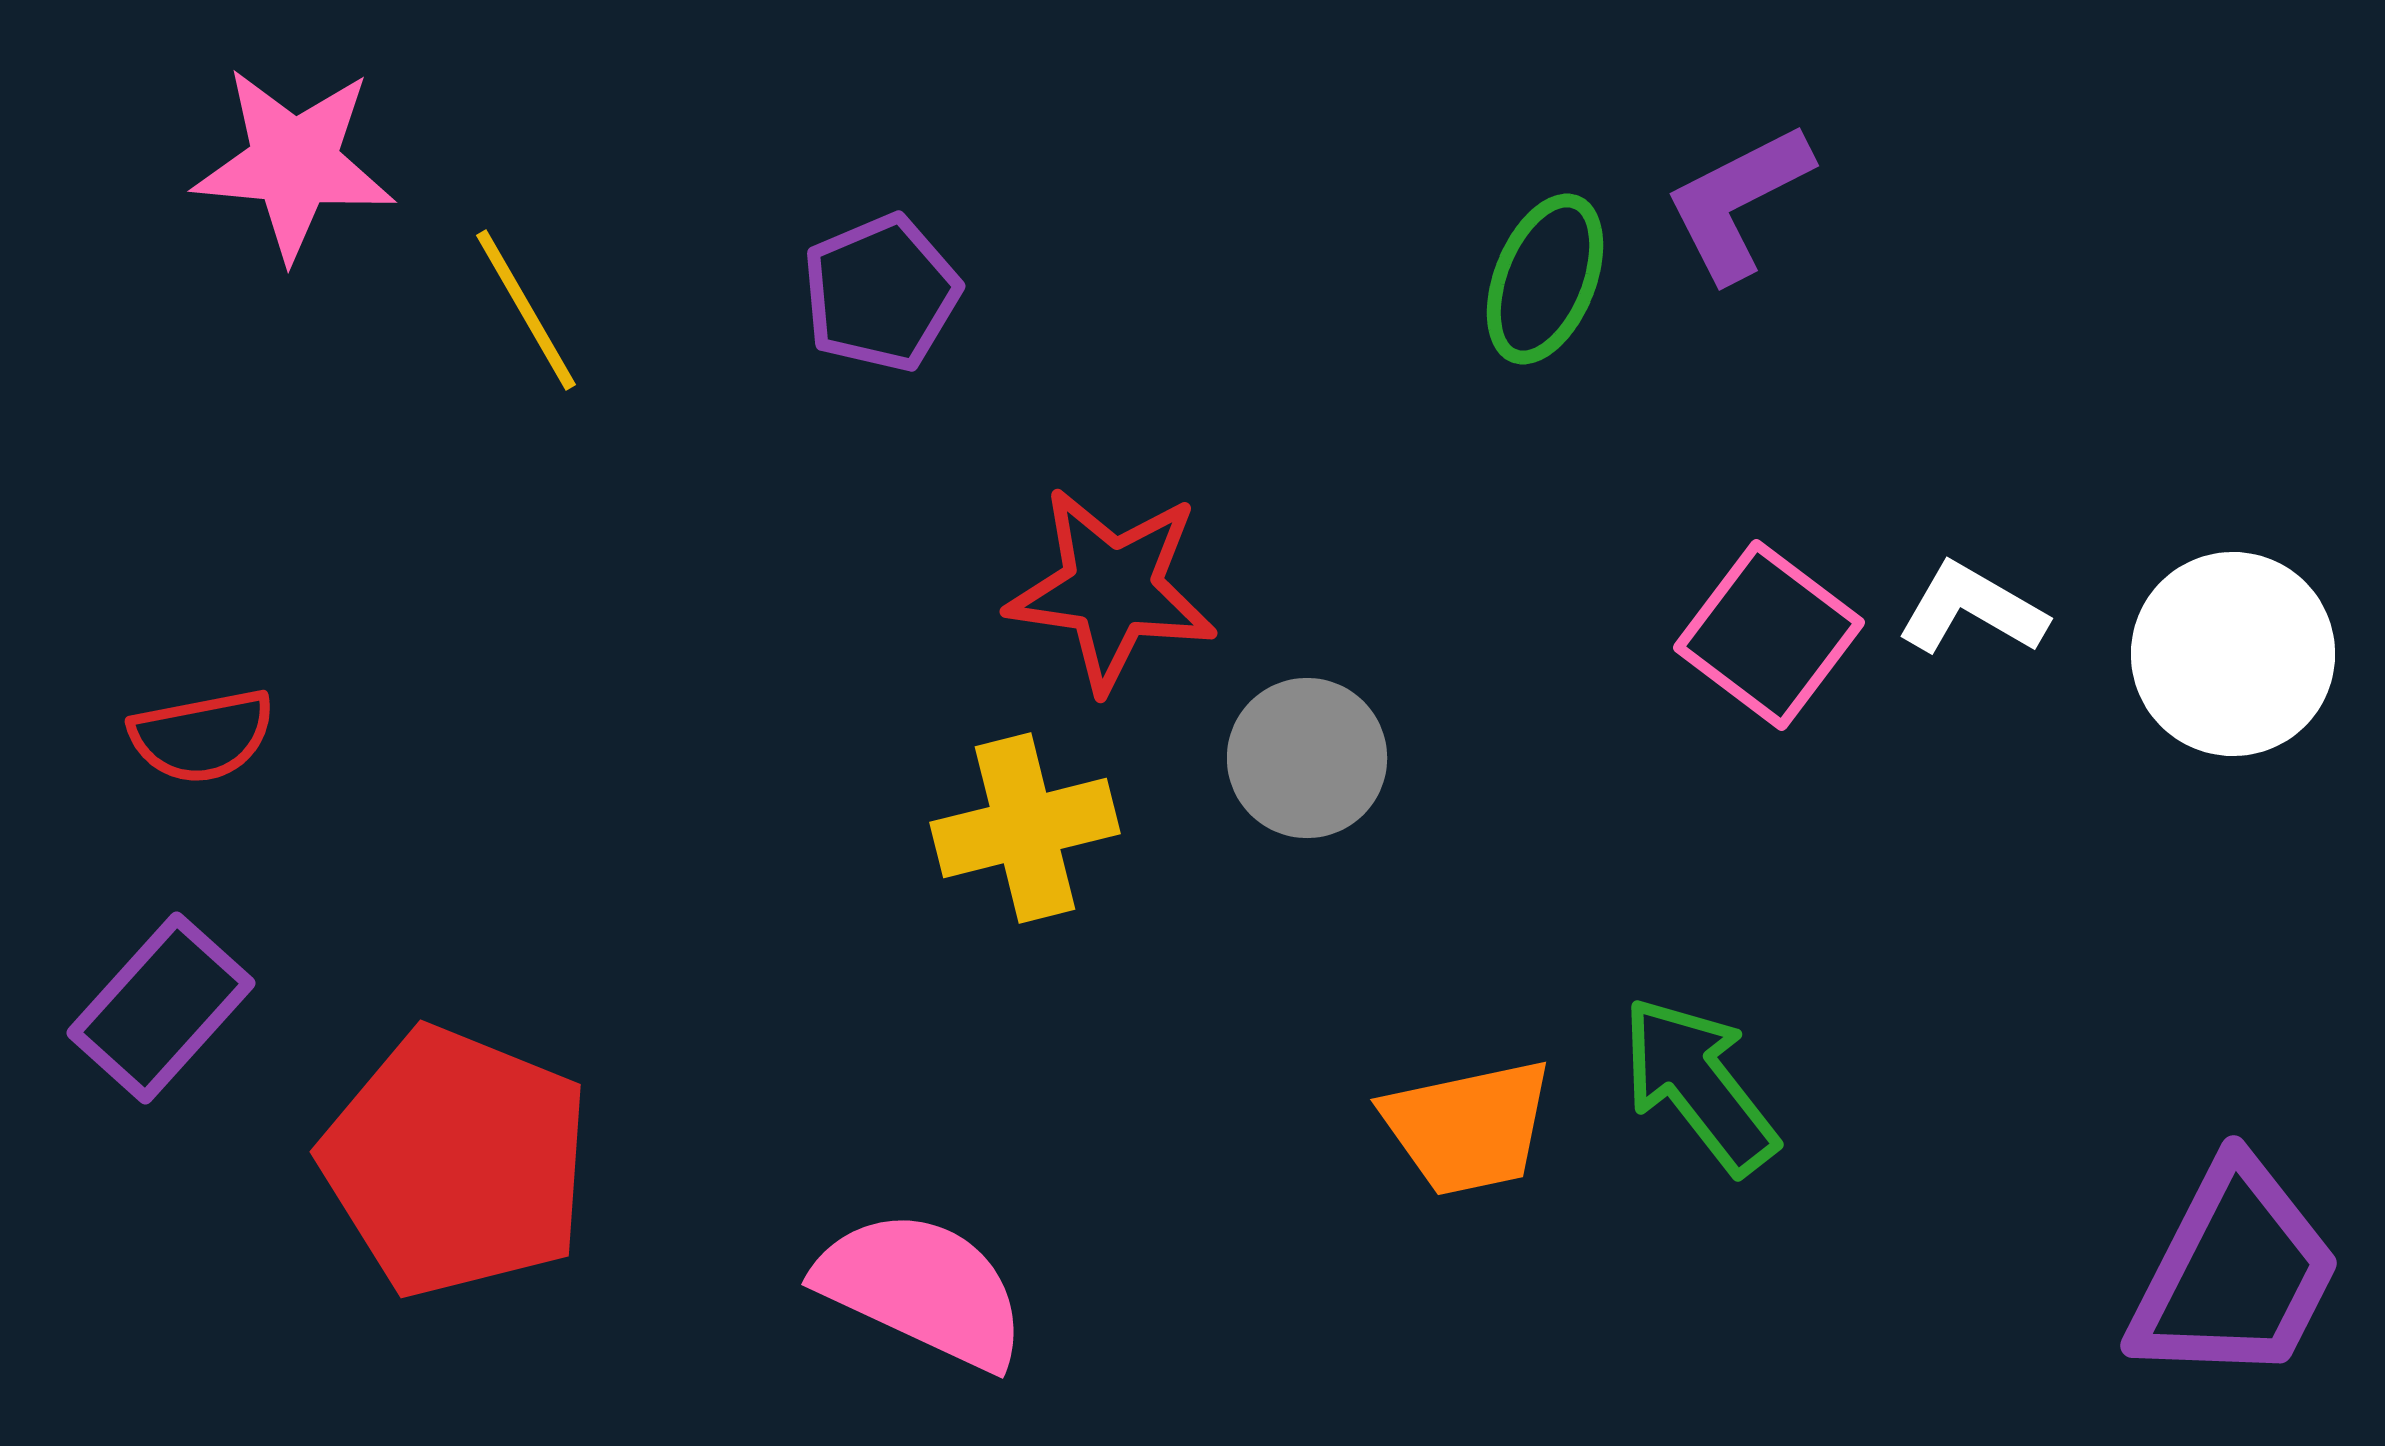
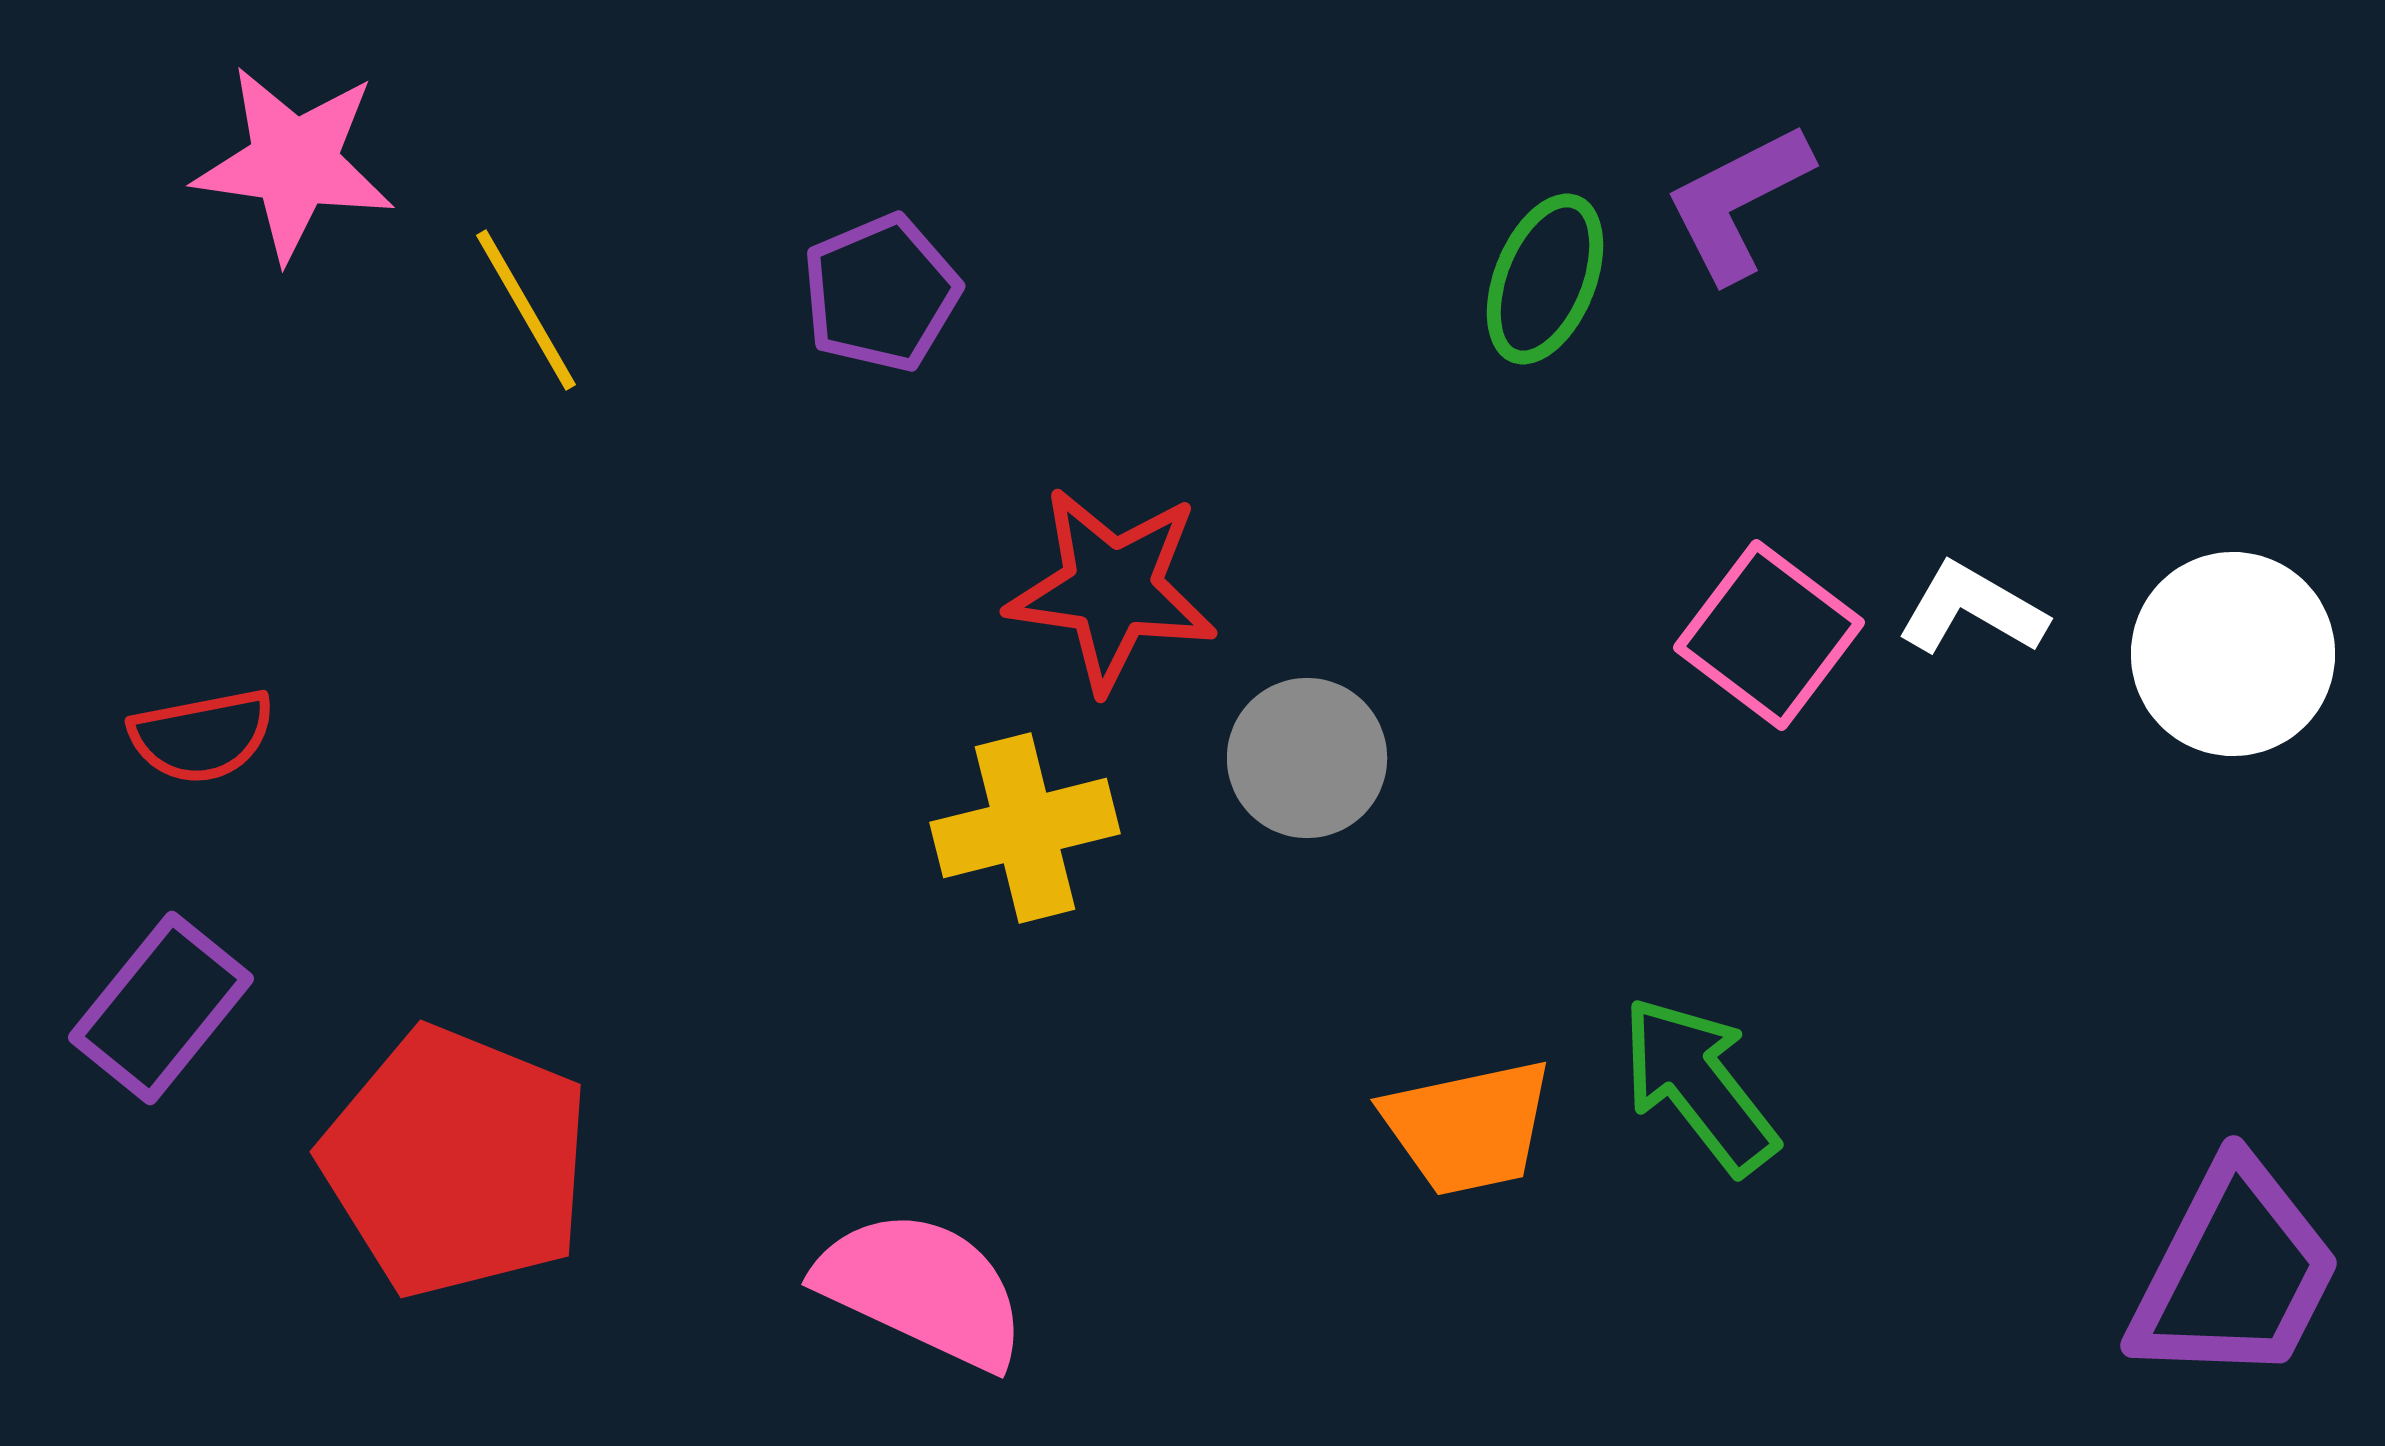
pink star: rotated 3 degrees clockwise
purple rectangle: rotated 3 degrees counterclockwise
